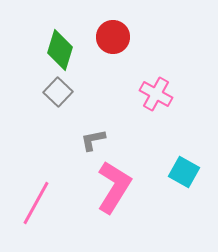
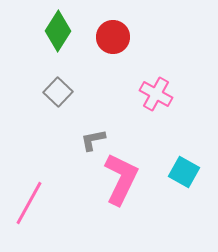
green diamond: moved 2 px left, 19 px up; rotated 15 degrees clockwise
pink L-shape: moved 7 px right, 8 px up; rotated 6 degrees counterclockwise
pink line: moved 7 px left
